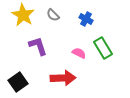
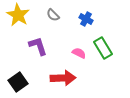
yellow star: moved 5 px left
